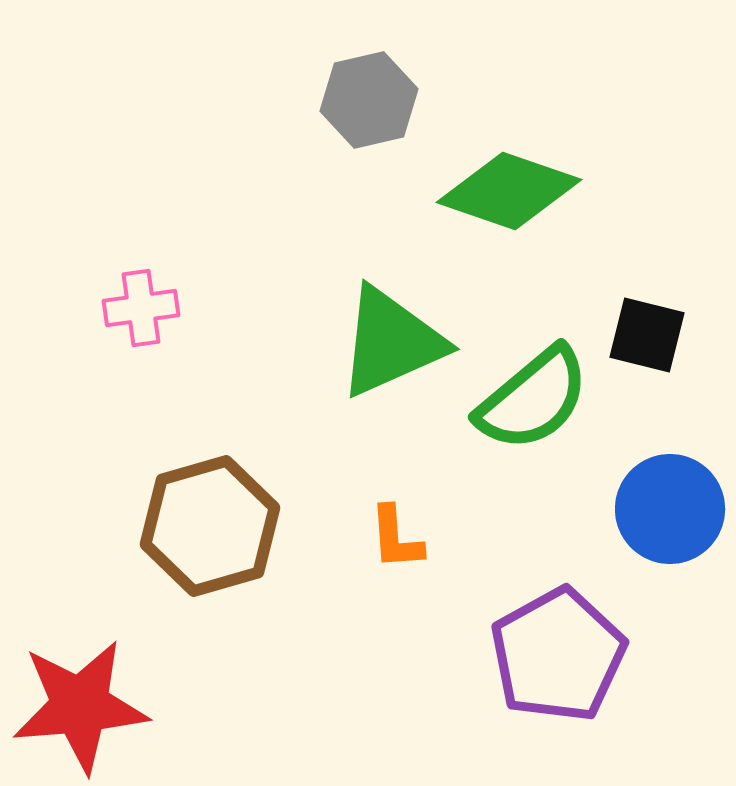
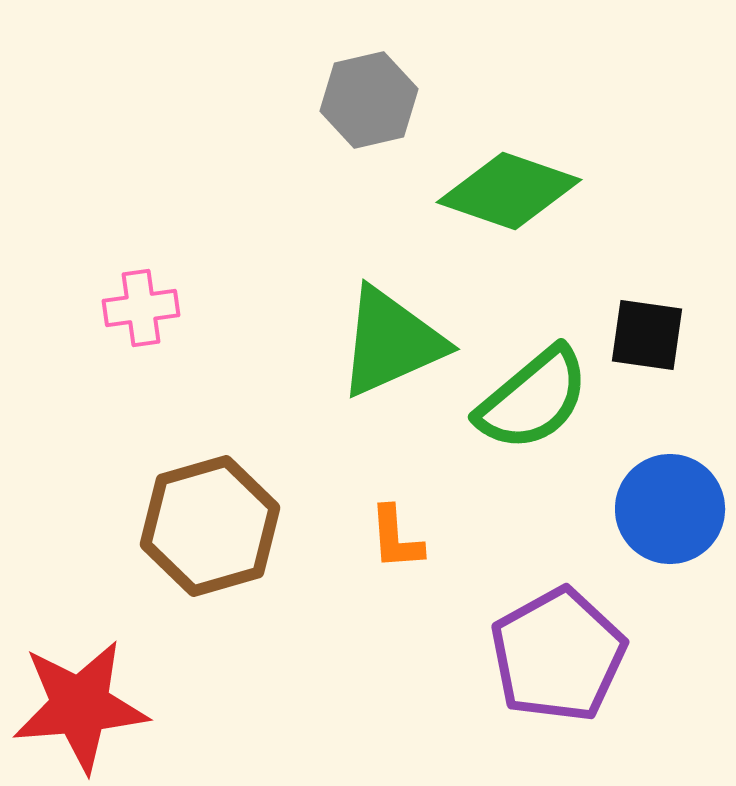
black square: rotated 6 degrees counterclockwise
